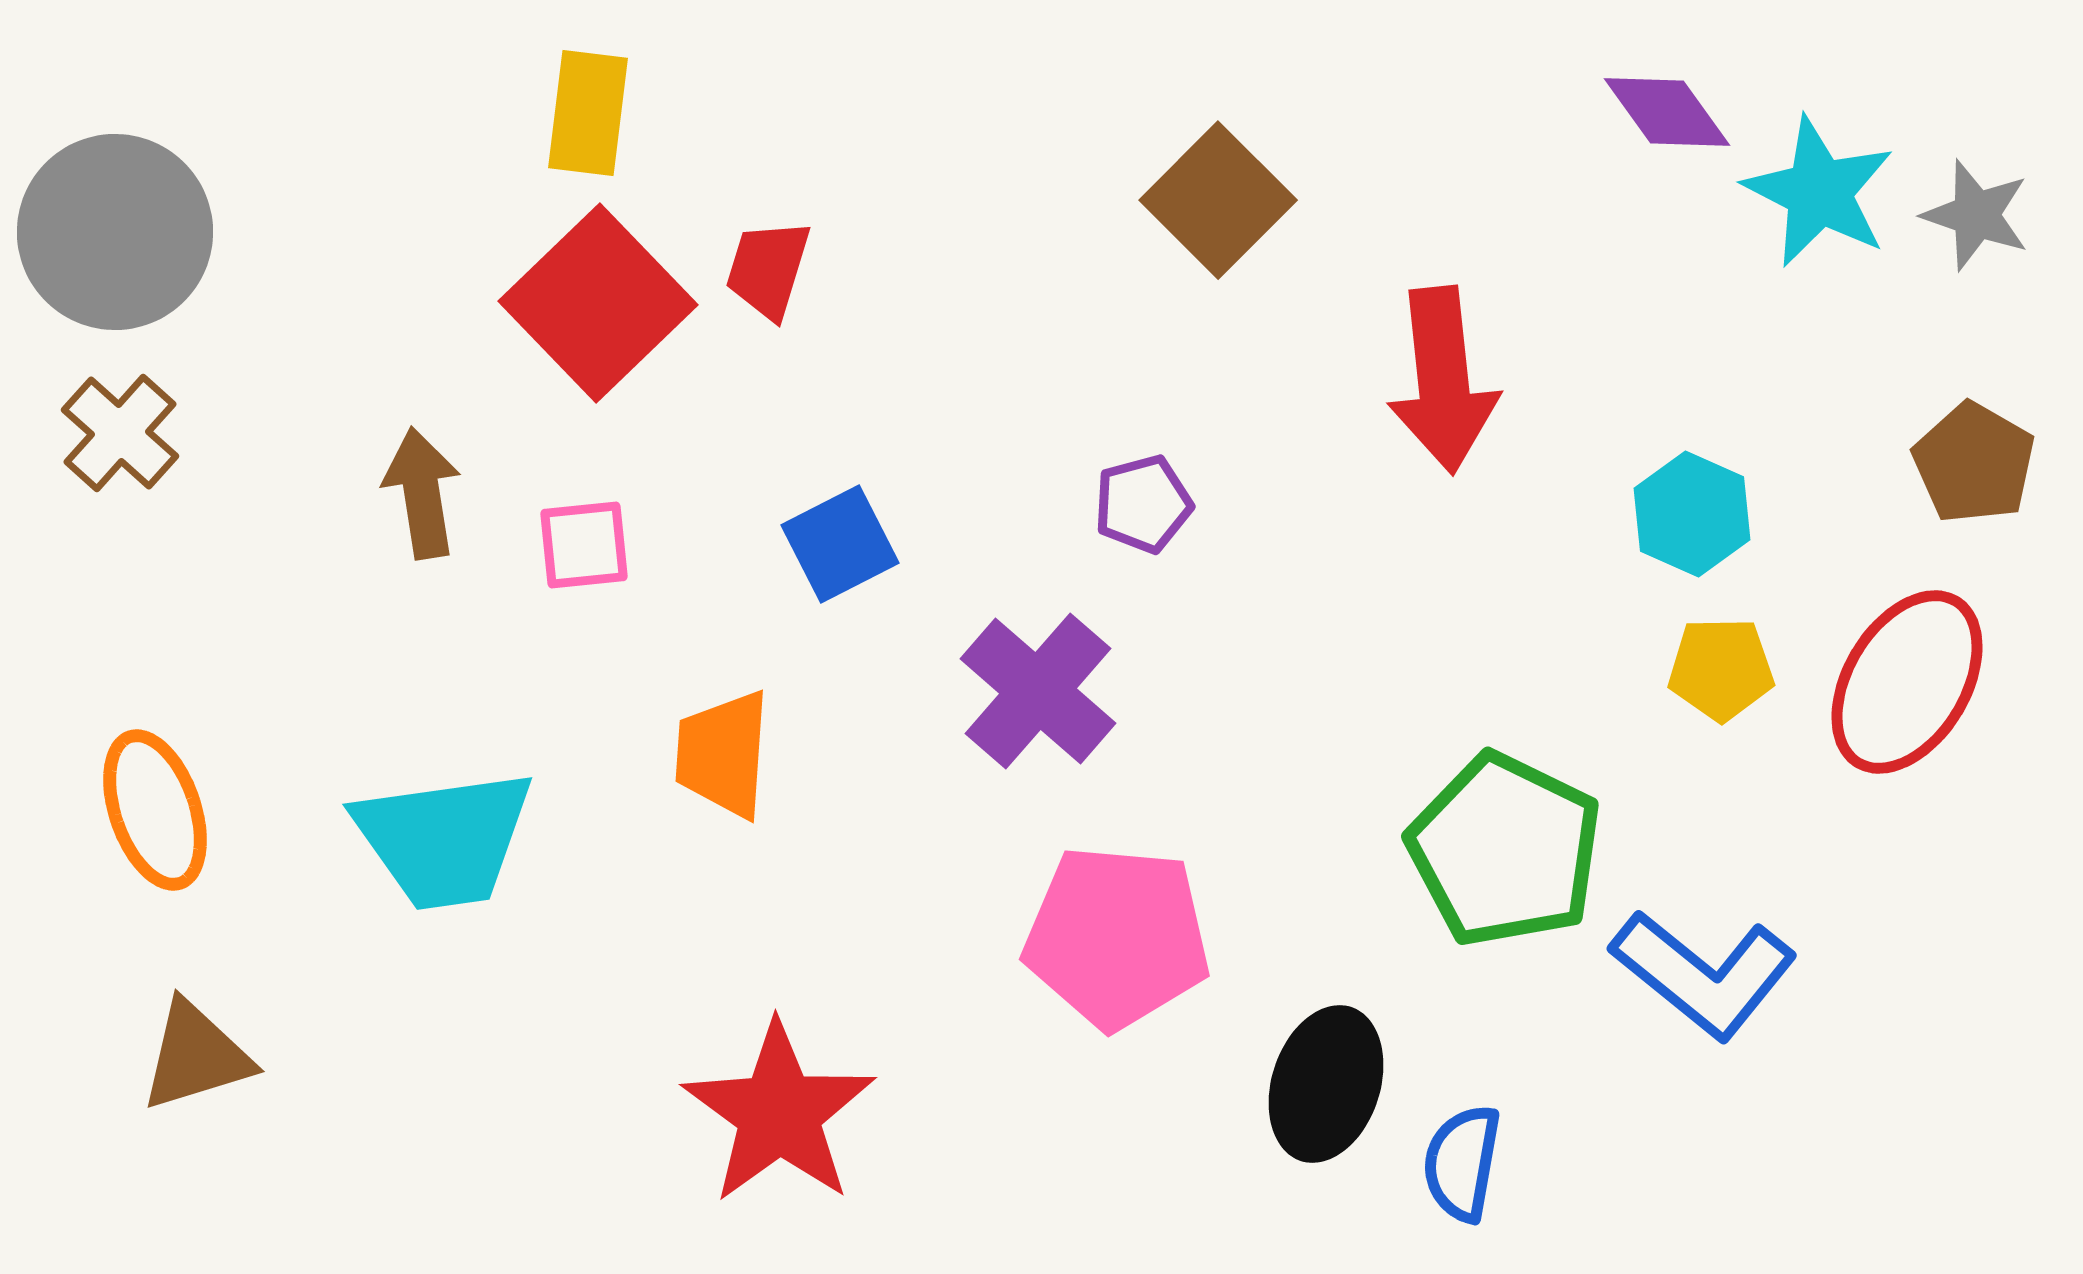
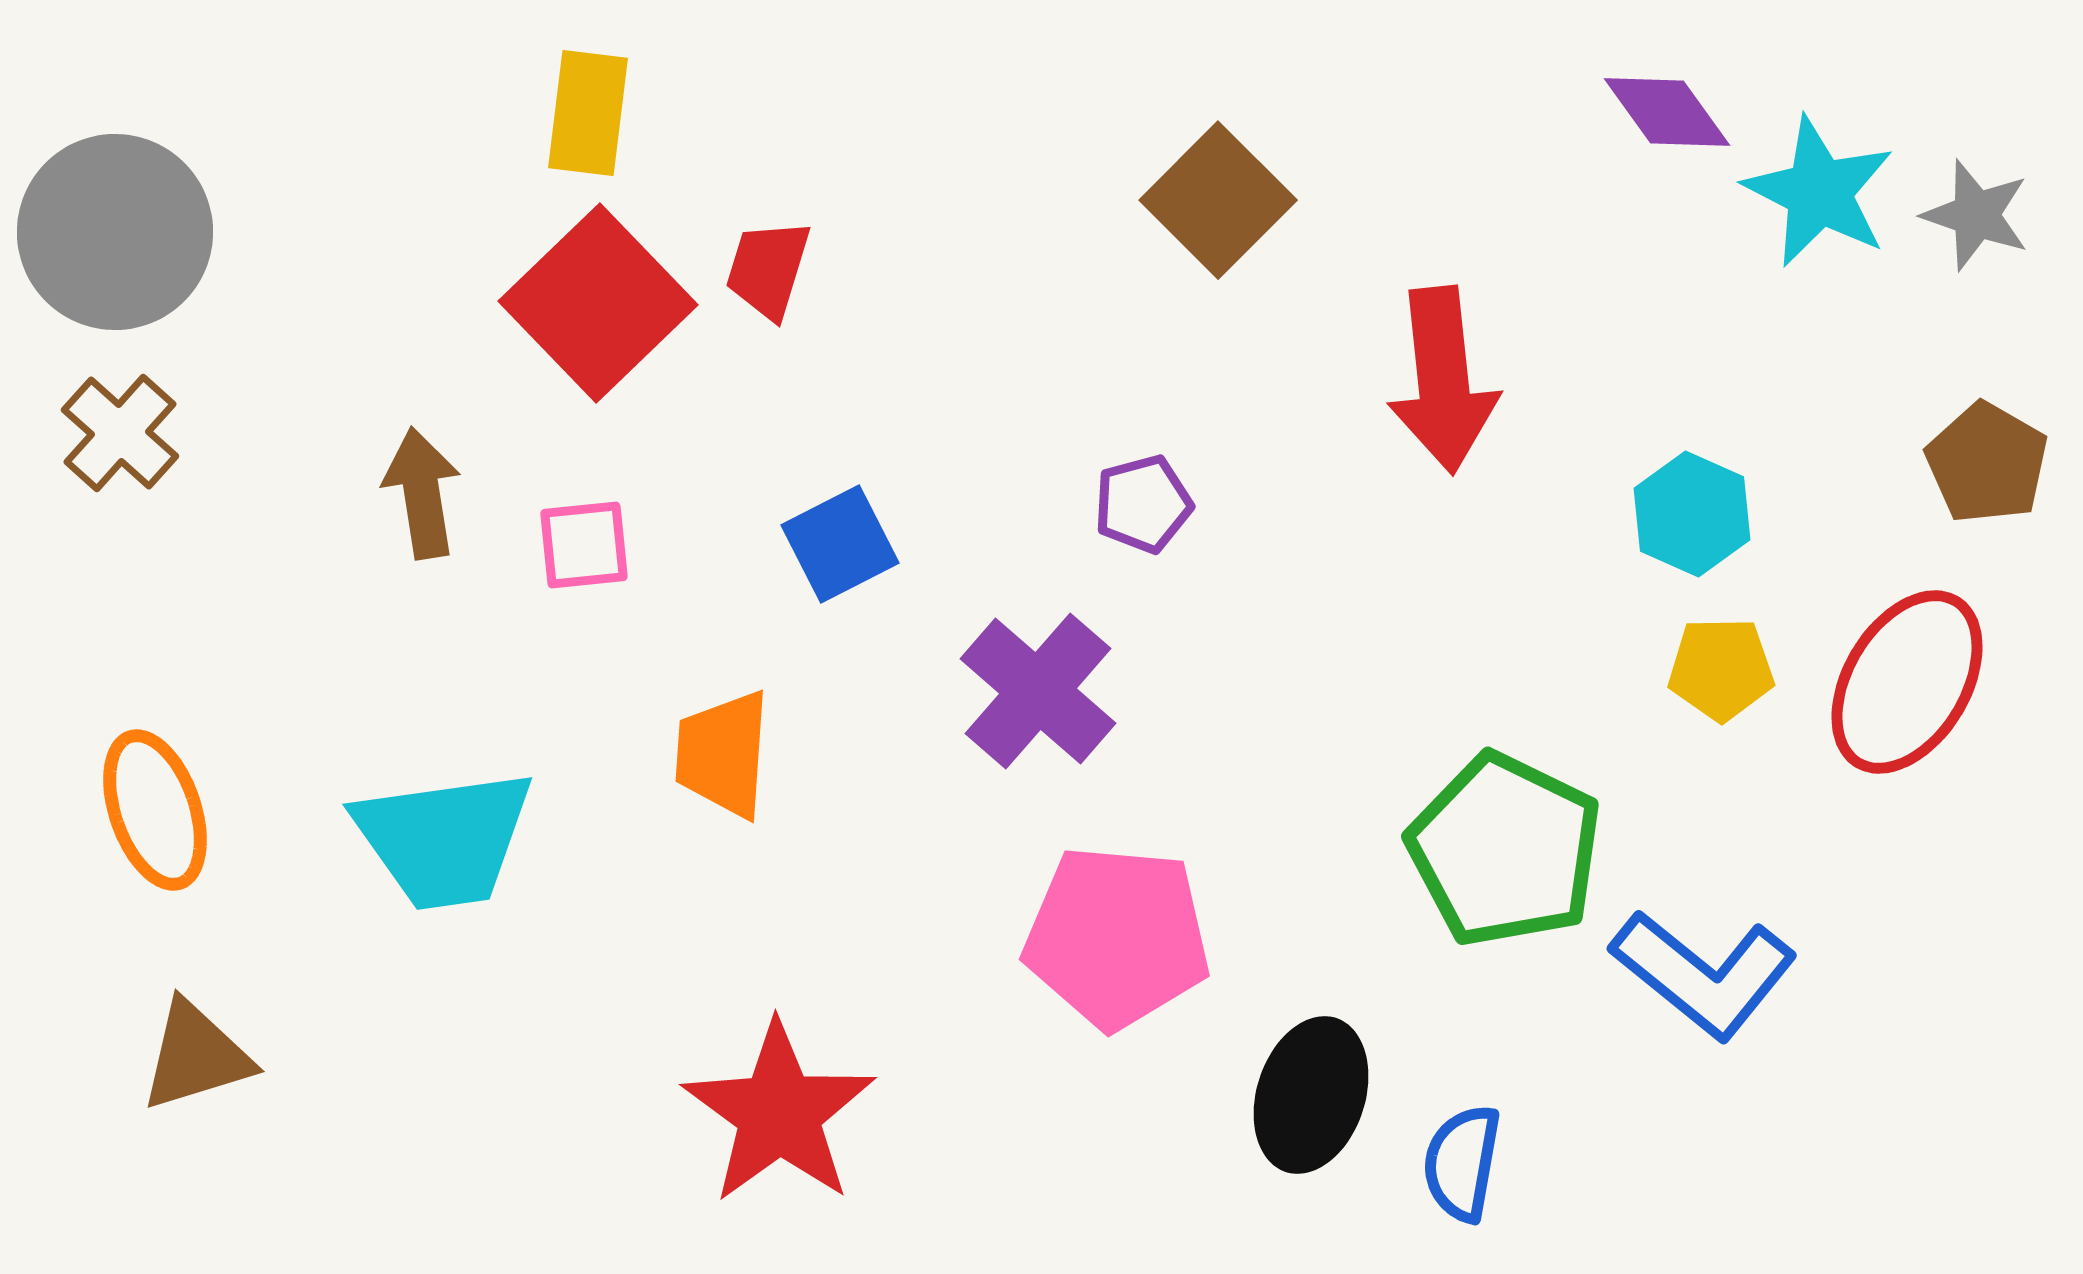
brown pentagon: moved 13 px right
black ellipse: moved 15 px left, 11 px down
